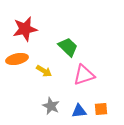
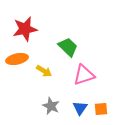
blue triangle: moved 1 px right, 3 px up; rotated 49 degrees counterclockwise
